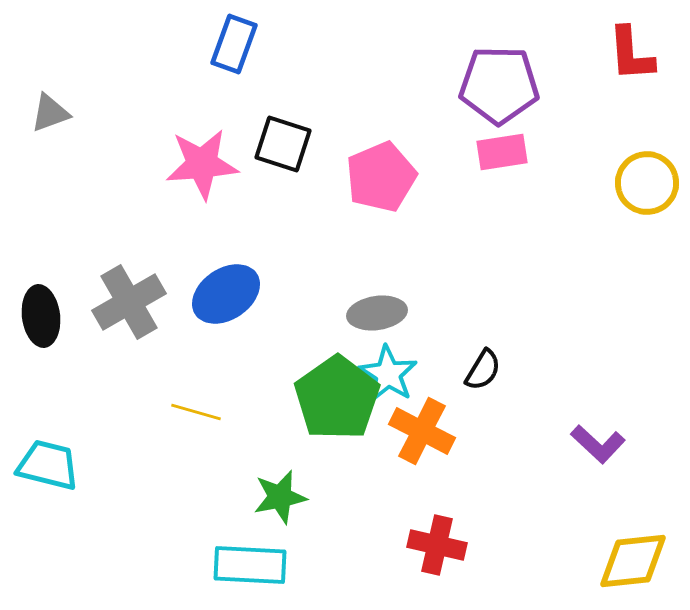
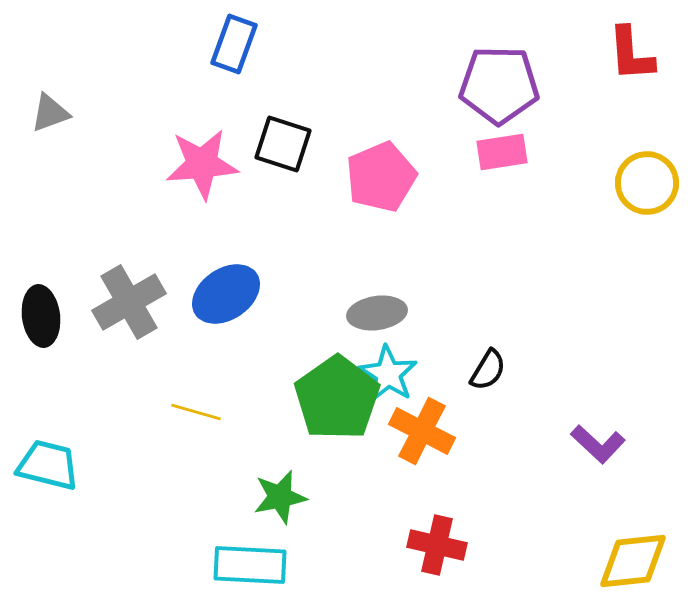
black semicircle: moved 5 px right
